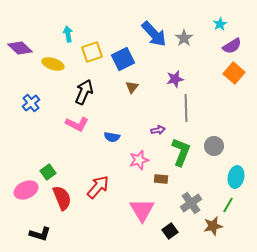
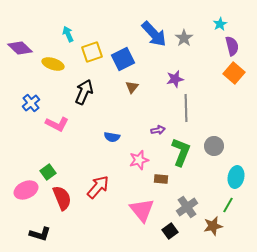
cyan arrow: rotated 14 degrees counterclockwise
purple semicircle: rotated 72 degrees counterclockwise
pink L-shape: moved 20 px left
gray cross: moved 4 px left, 4 px down
pink triangle: rotated 8 degrees counterclockwise
